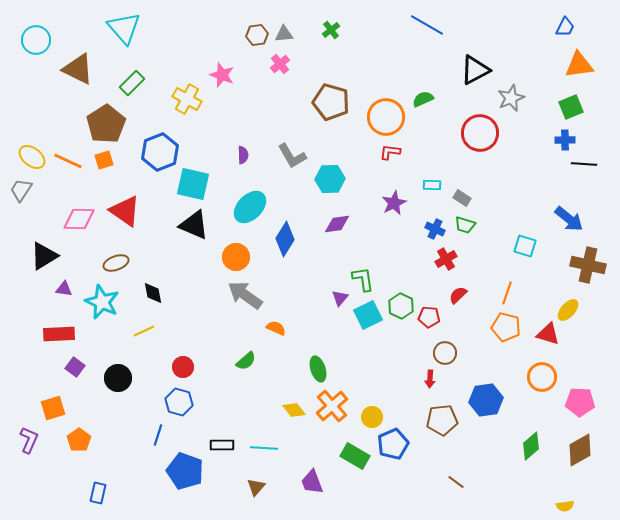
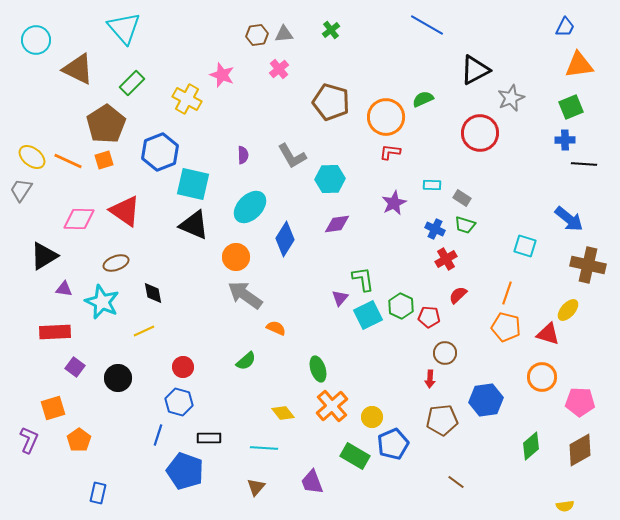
pink cross at (280, 64): moved 1 px left, 5 px down
red rectangle at (59, 334): moved 4 px left, 2 px up
yellow diamond at (294, 410): moved 11 px left, 3 px down
black rectangle at (222, 445): moved 13 px left, 7 px up
